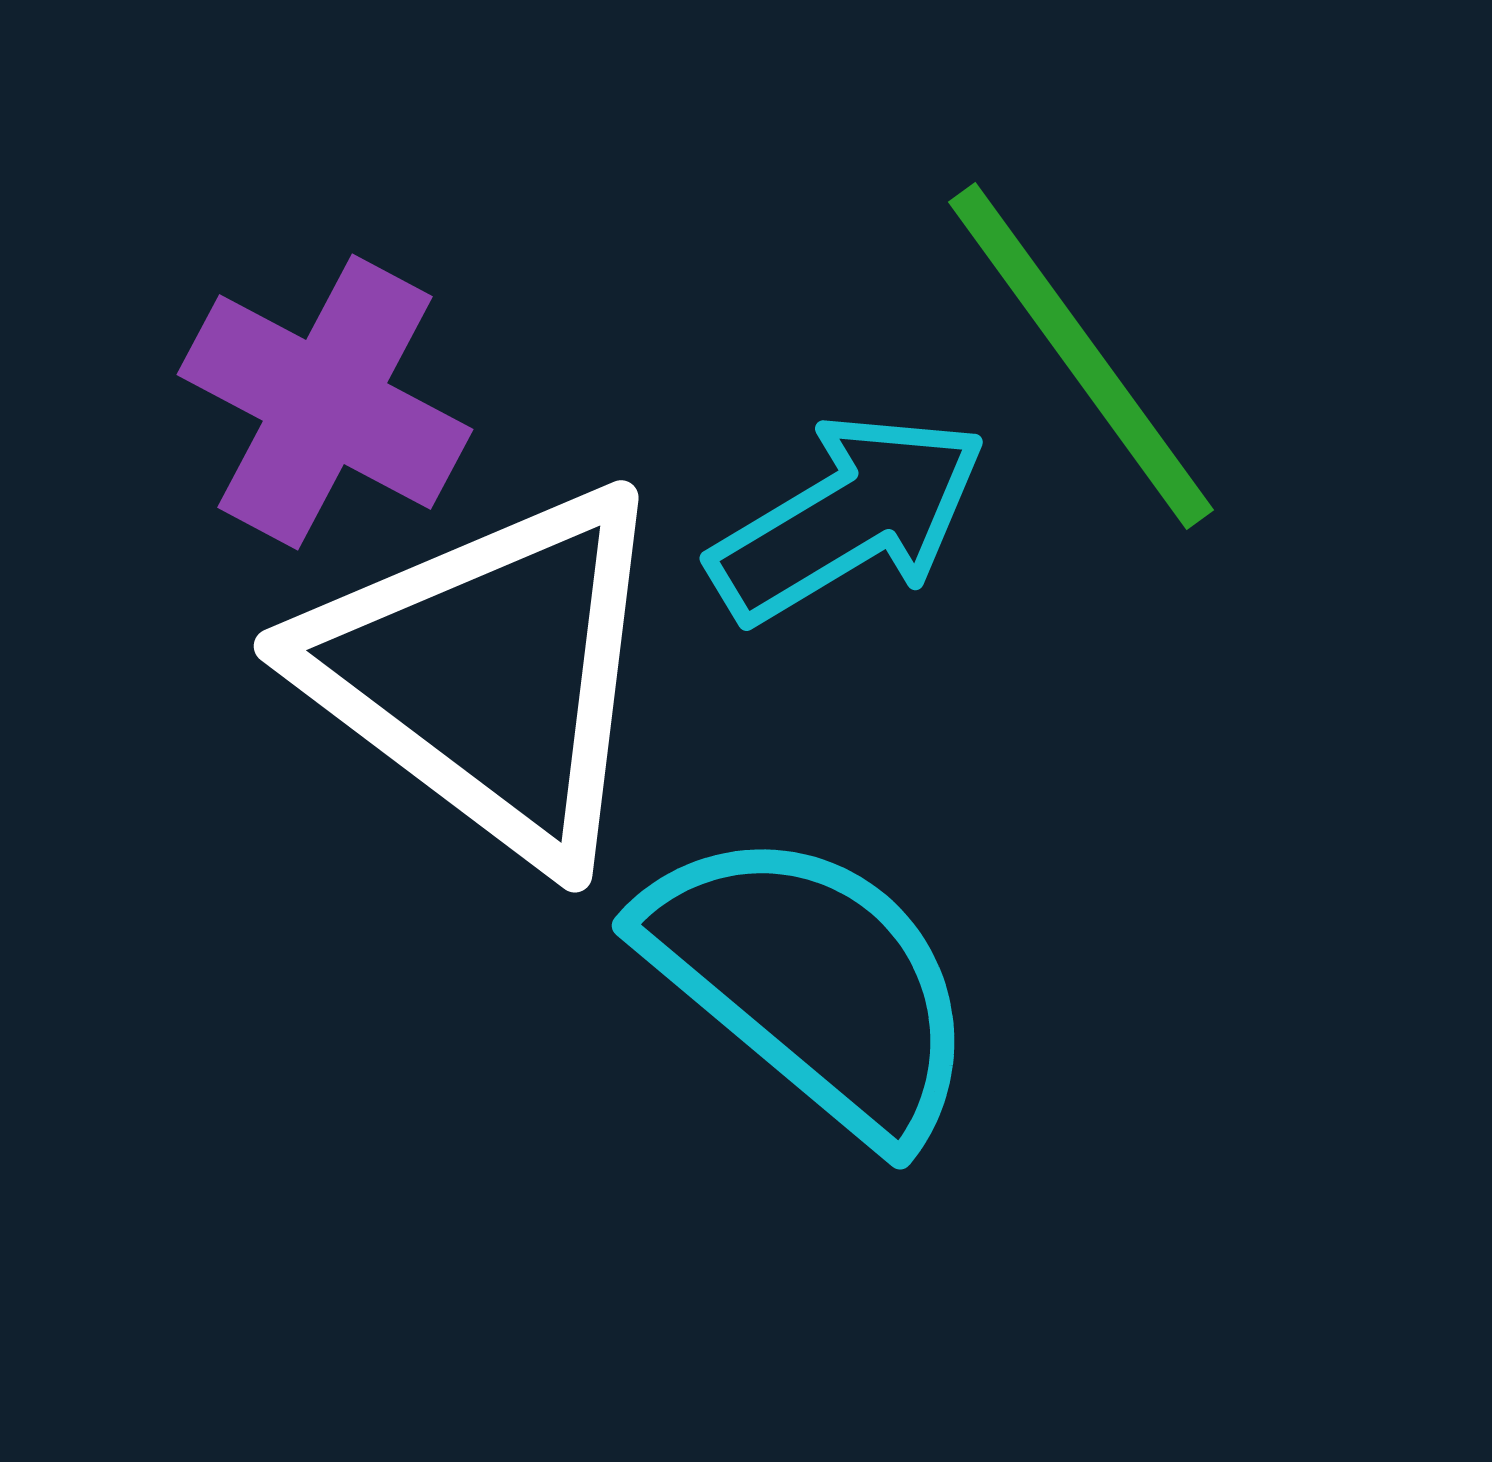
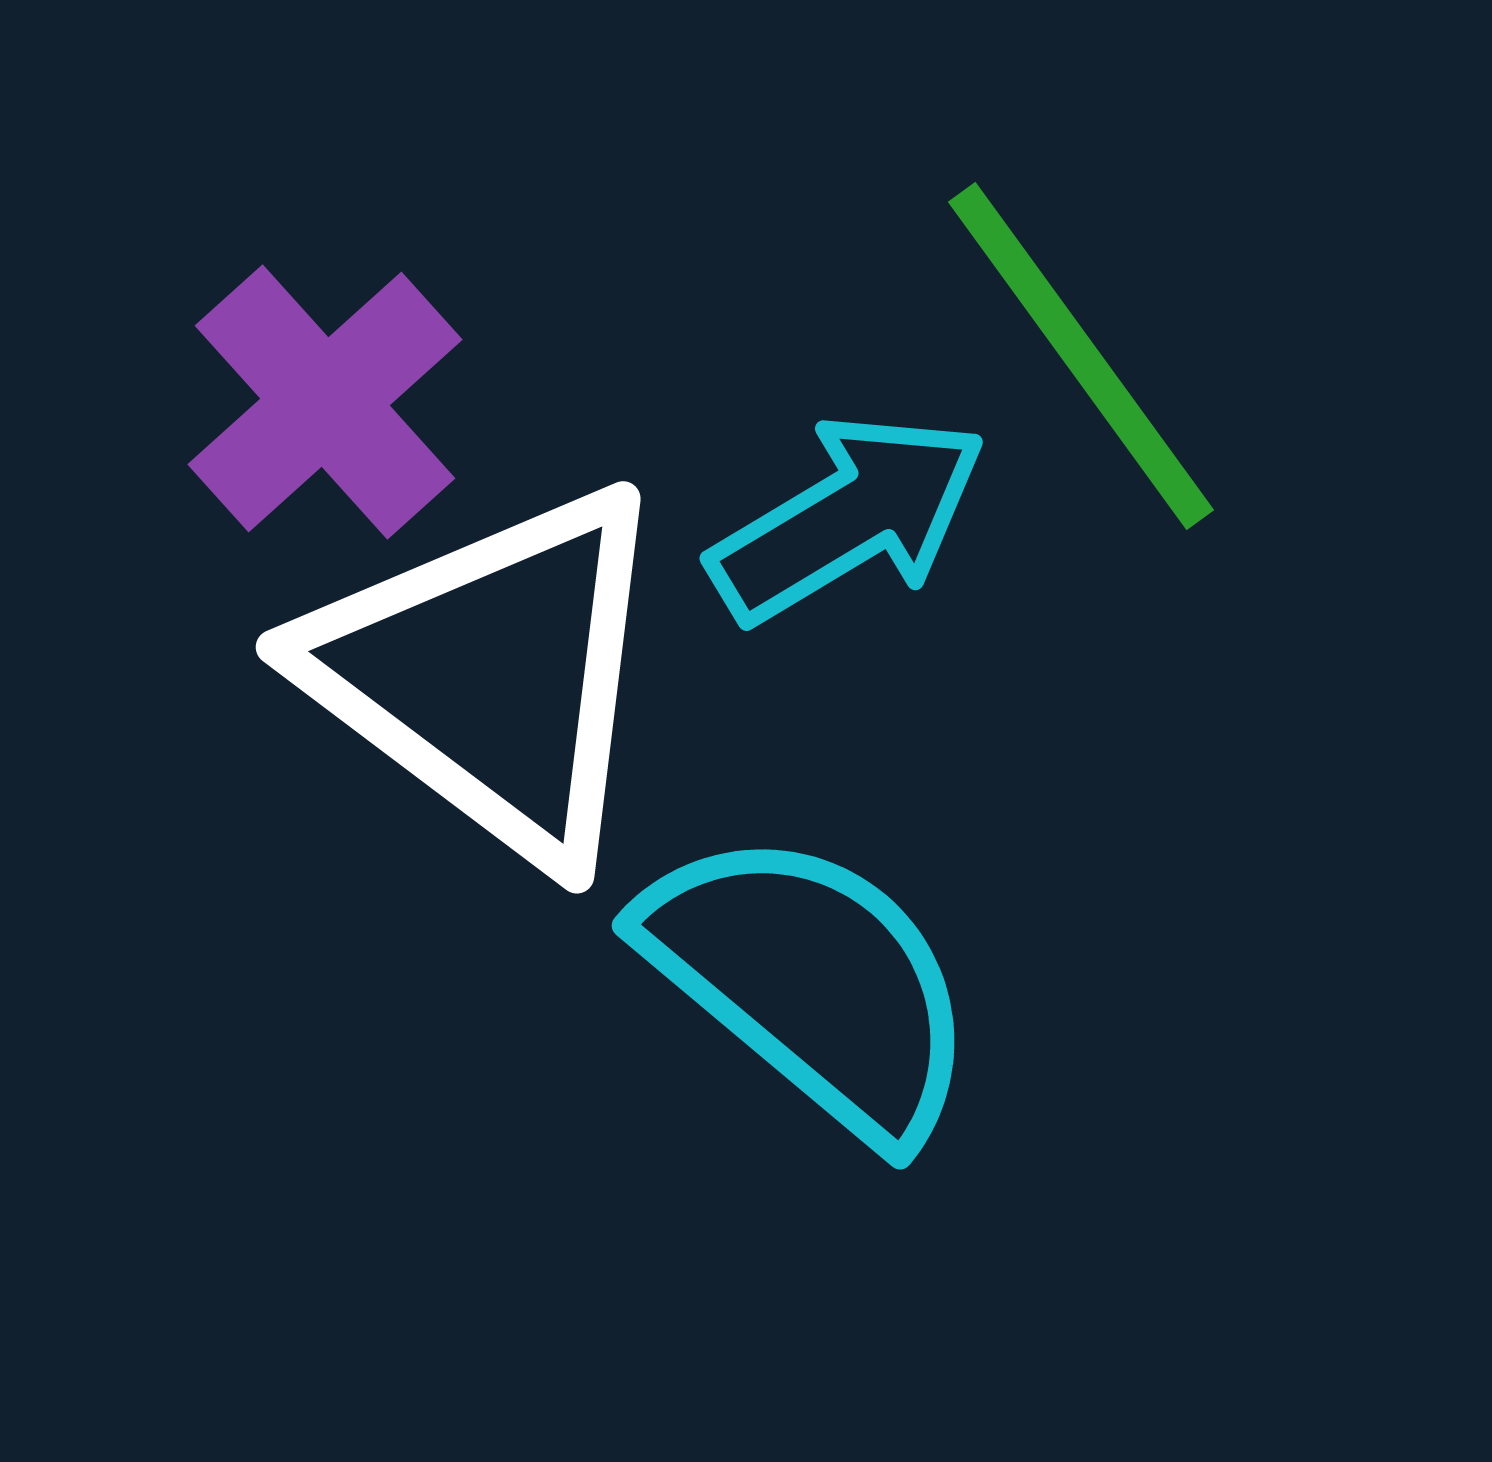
purple cross: rotated 20 degrees clockwise
white triangle: moved 2 px right, 1 px down
